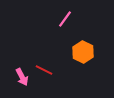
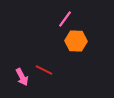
orange hexagon: moved 7 px left, 11 px up; rotated 25 degrees counterclockwise
